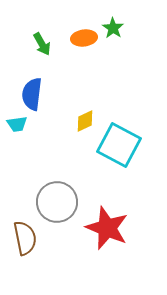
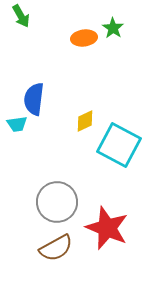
green arrow: moved 21 px left, 28 px up
blue semicircle: moved 2 px right, 5 px down
brown semicircle: moved 31 px right, 10 px down; rotated 72 degrees clockwise
